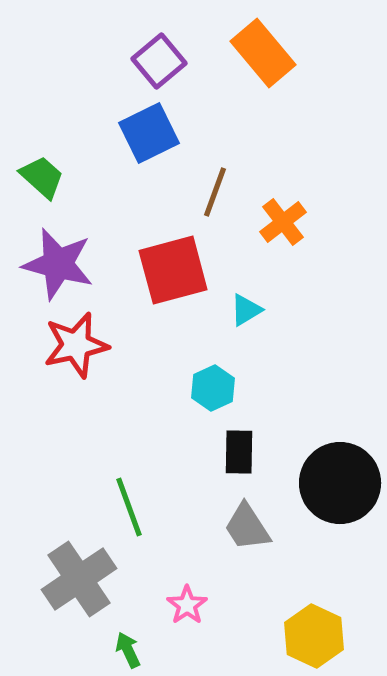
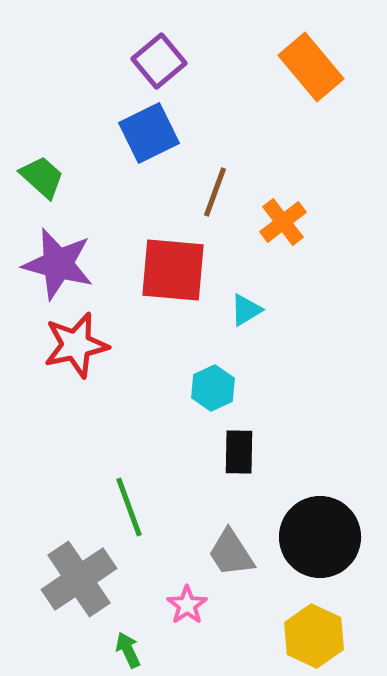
orange rectangle: moved 48 px right, 14 px down
red square: rotated 20 degrees clockwise
black circle: moved 20 px left, 54 px down
gray trapezoid: moved 16 px left, 26 px down
